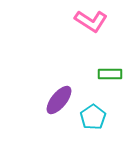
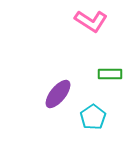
purple ellipse: moved 1 px left, 6 px up
